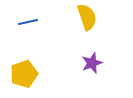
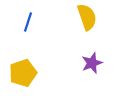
blue line: rotated 60 degrees counterclockwise
yellow pentagon: moved 1 px left, 1 px up
